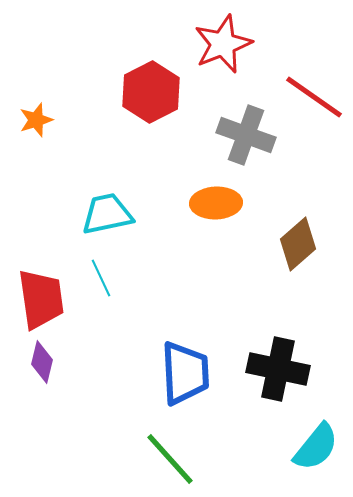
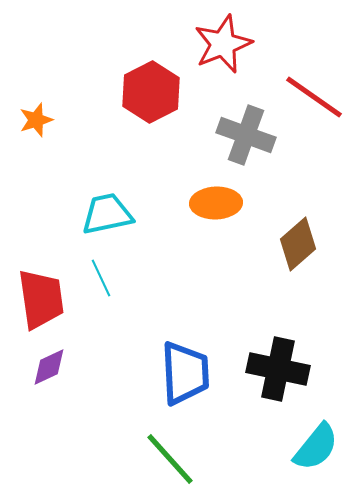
purple diamond: moved 7 px right, 5 px down; rotated 51 degrees clockwise
